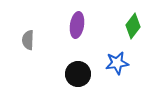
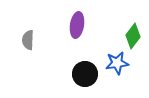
green diamond: moved 10 px down
black circle: moved 7 px right
